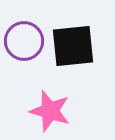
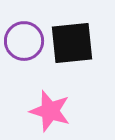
black square: moved 1 px left, 3 px up
